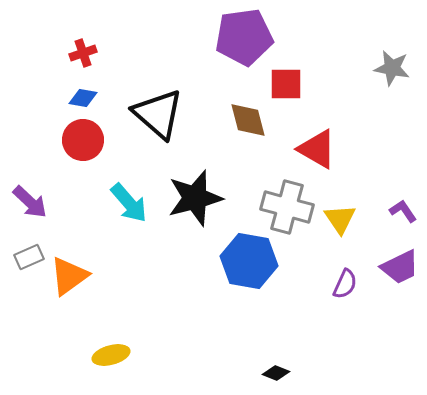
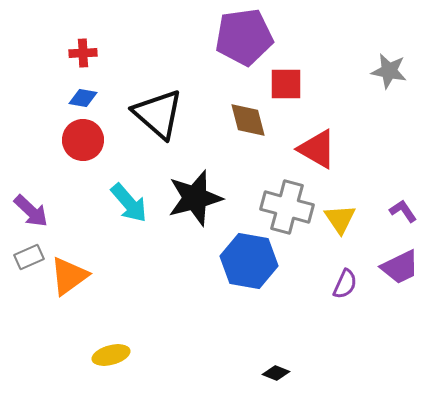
red cross: rotated 16 degrees clockwise
gray star: moved 3 px left, 3 px down
purple arrow: moved 1 px right, 9 px down
